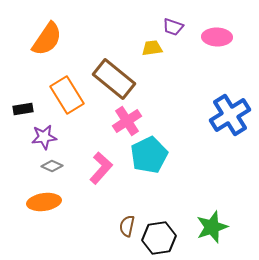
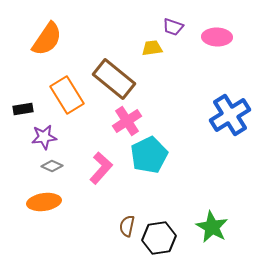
green star: rotated 24 degrees counterclockwise
